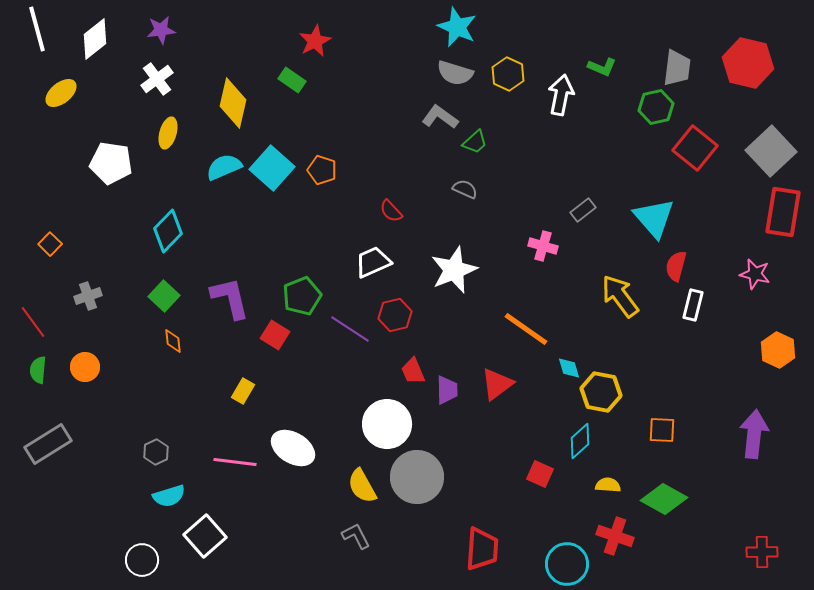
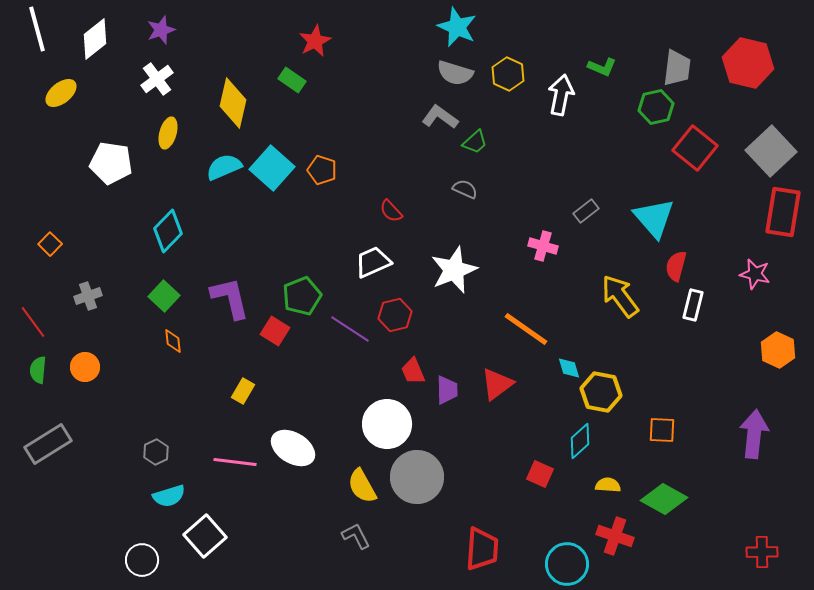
purple star at (161, 30): rotated 12 degrees counterclockwise
gray rectangle at (583, 210): moved 3 px right, 1 px down
red square at (275, 335): moved 4 px up
